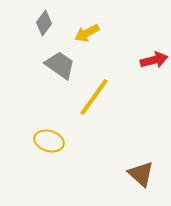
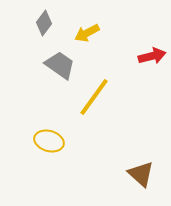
red arrow: moved 2 px left, 4 px up
